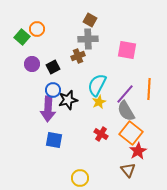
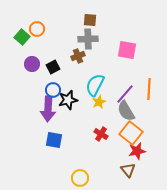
brown square: rotated 24 degrees counterclockwise
cyan semicircle: moved 2 px left
red star: moved 1 px left; rotated 18 degrees clockwise
